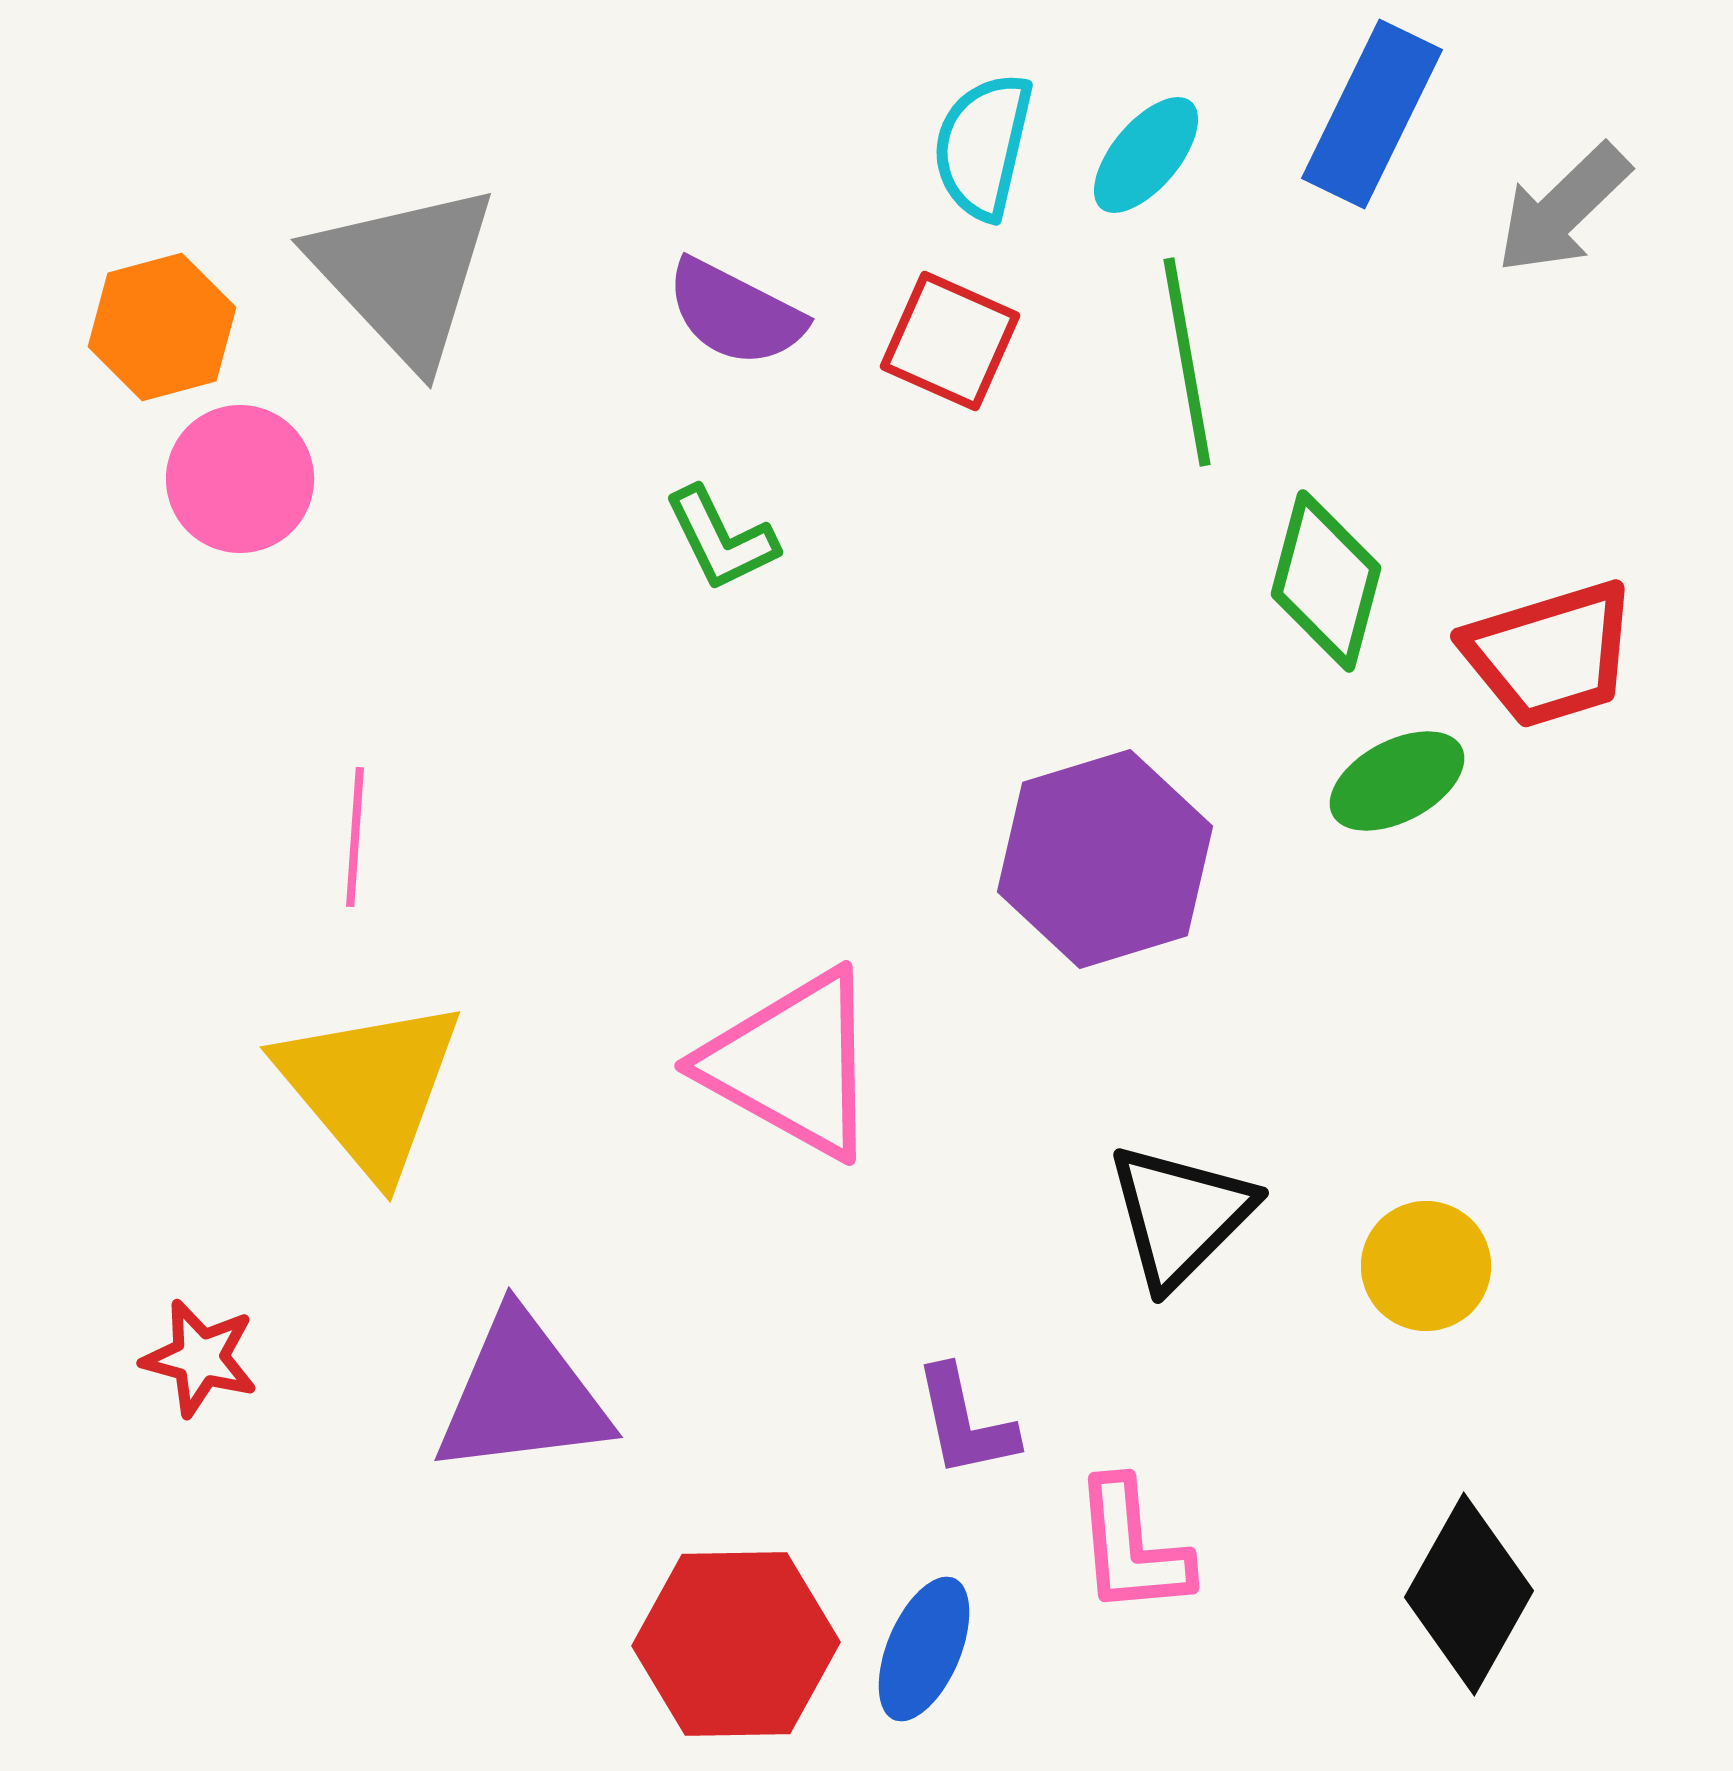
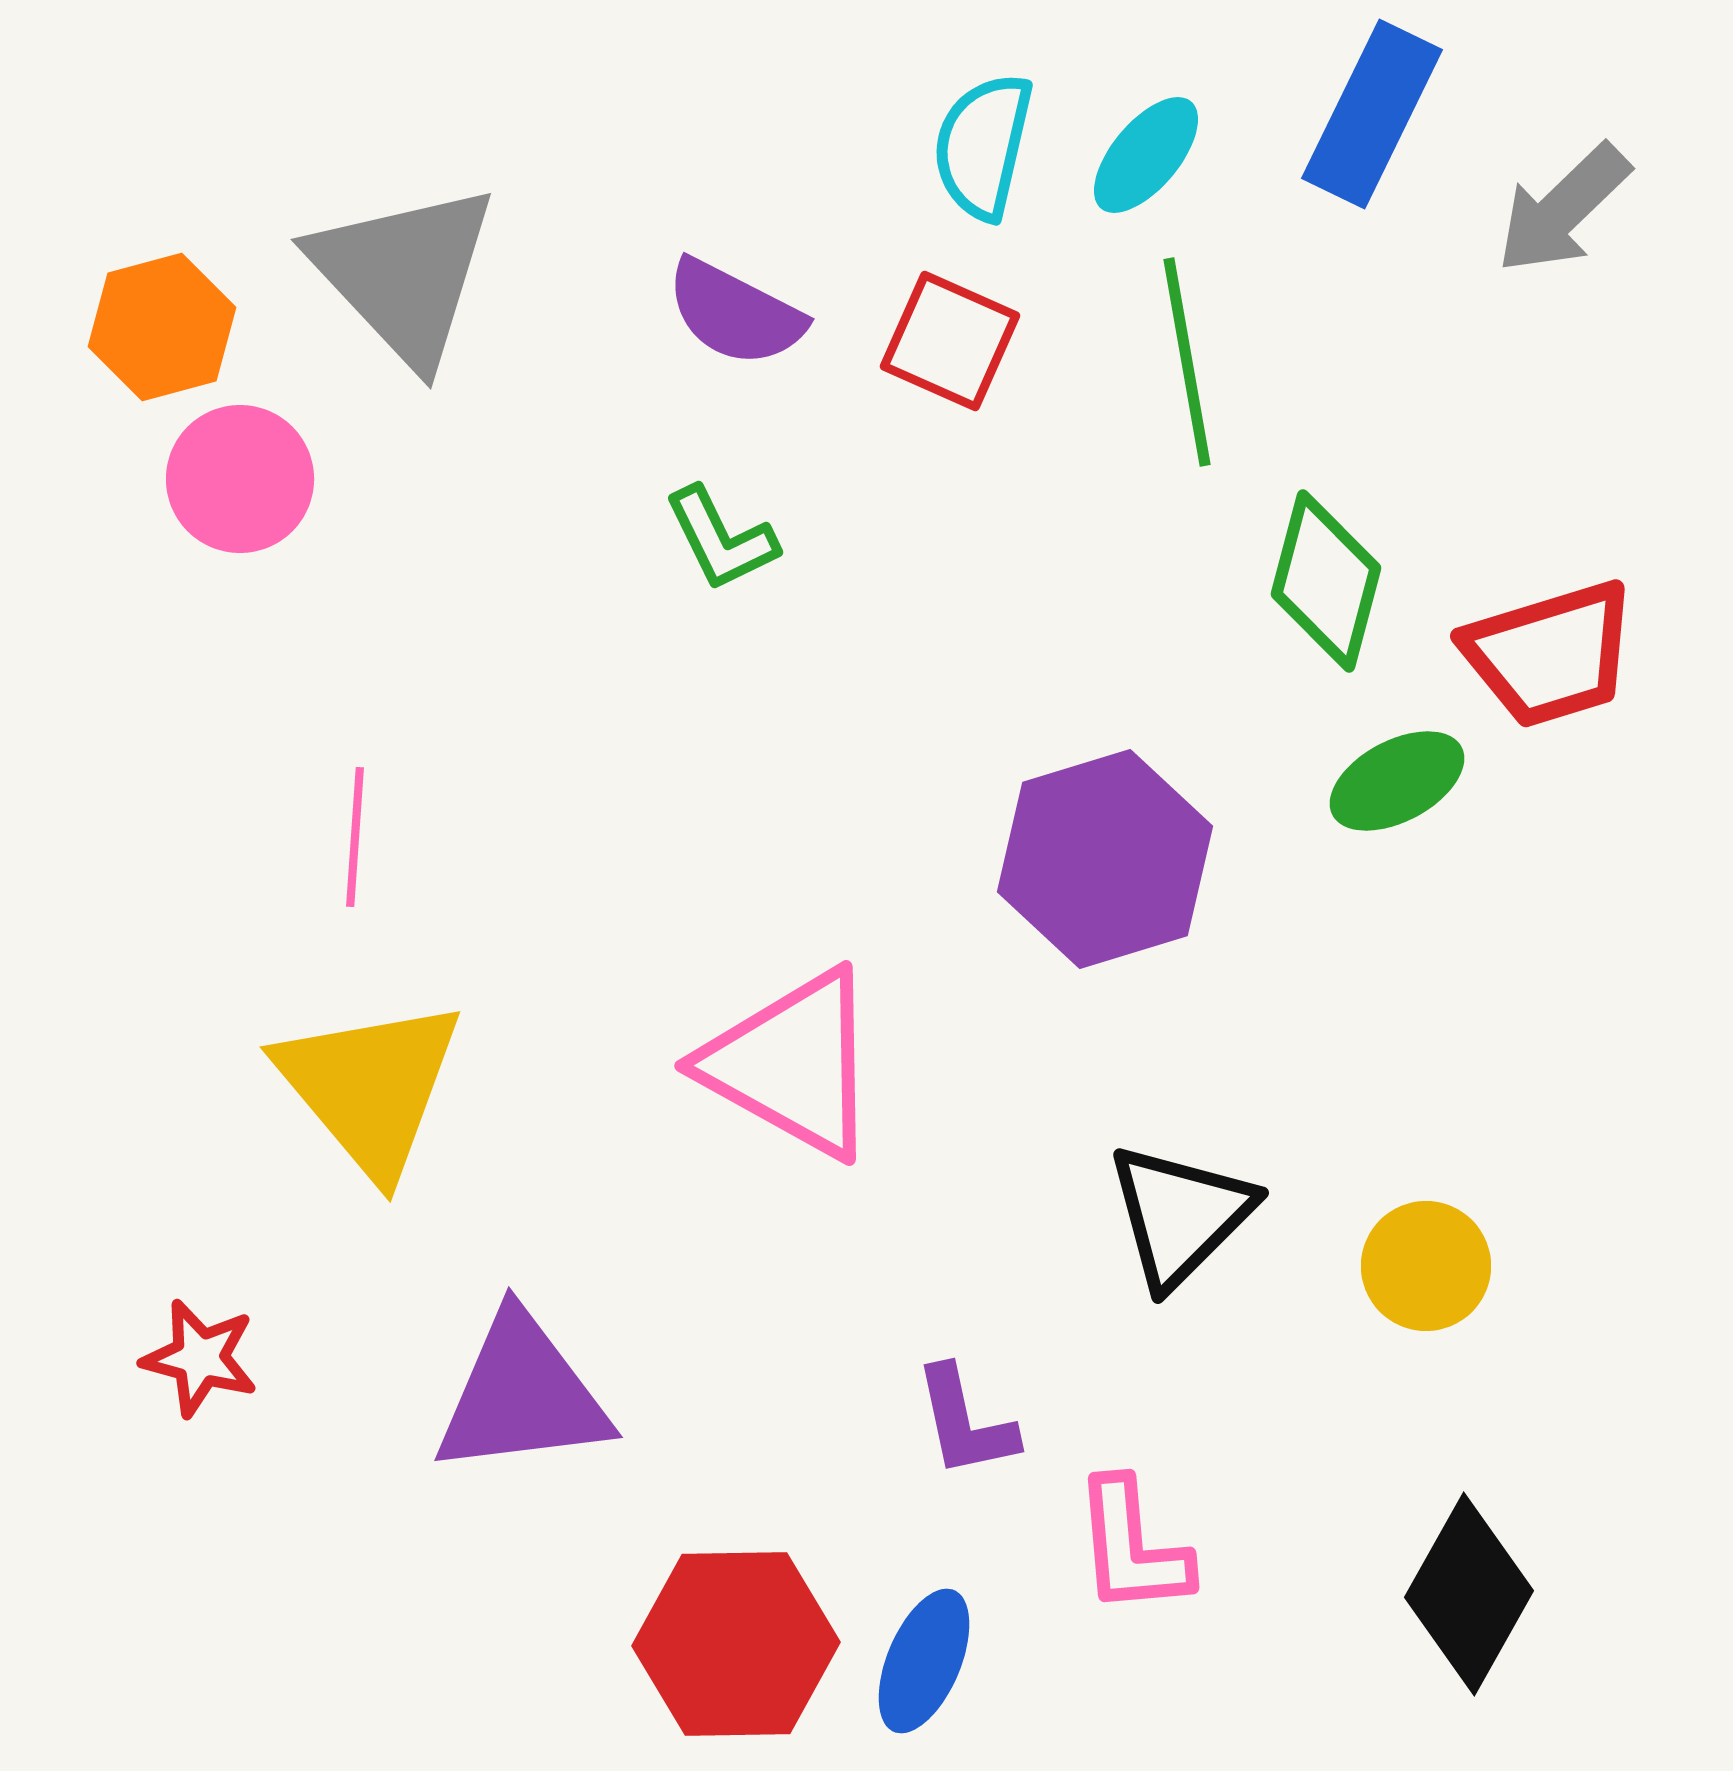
blue ellipse: moved 12 px down
